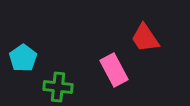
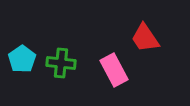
cyan pentagon: moved 1 px left, 1 px down
green cross: moved 3 px right, 24 px up
